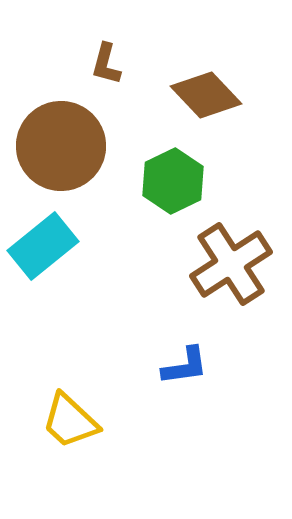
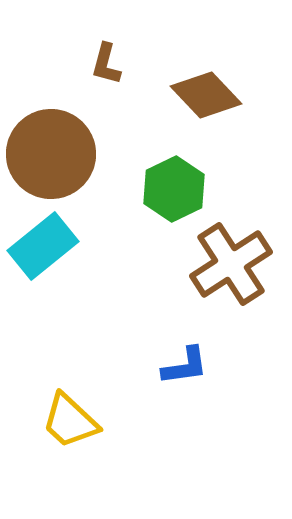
brown circle: moved 10 px left, 8 px down
green hexagon: moved 1 px right, 8 px down
